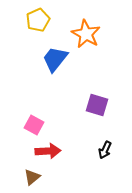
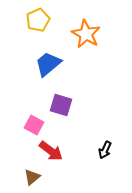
blue trapezoid: moved 7 px left, 5 px down; rotated 12 degrees clockwise
purple square: moved 36 px left
red arrow: moved 3 px right; rotated 40 degrees clockwise
